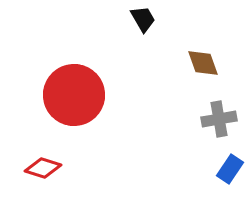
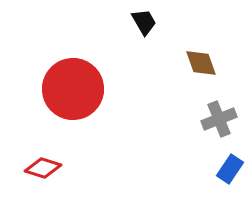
black trapezoid: moved 1 px right, 3 px down
brown diamond: moved 2 px left
red circle: moved 1 px left, 6 px up
gray cross: rotated 12 degrees counterclockwise
